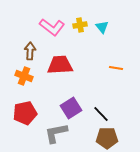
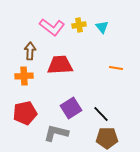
yellow cross: moved 1 px left
orange cross: rotated 24 degrees counterclockwise
gray L-shape: rotated 25 degrees clockwise
